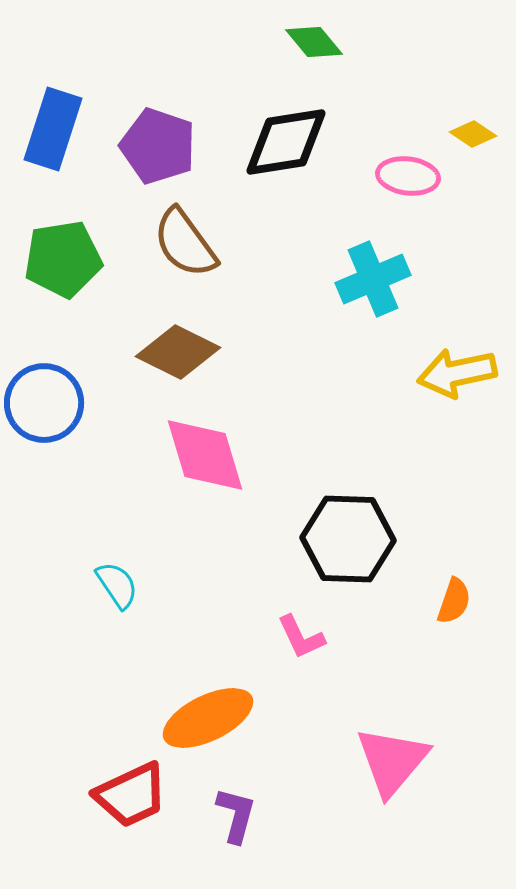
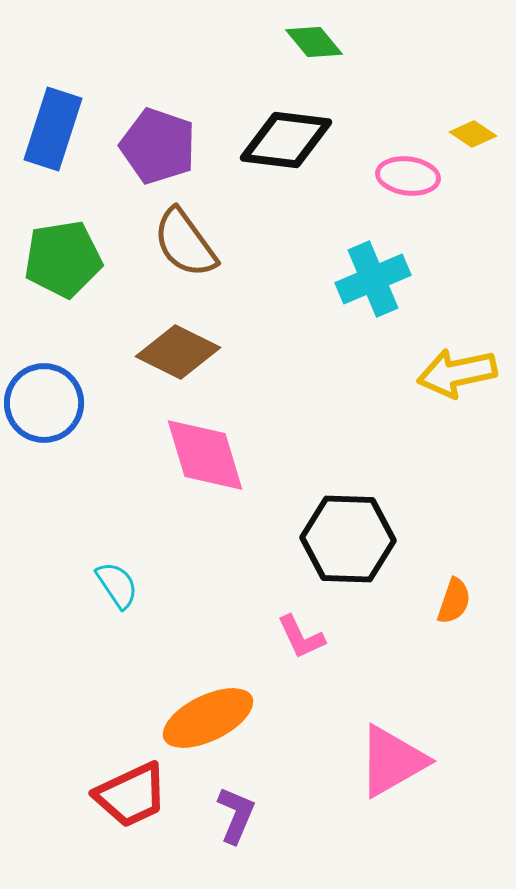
black diamond: moved 2 px up; rotated 16 degrees clockwise
pink triangle: rotated 20 degrees clockwise
purple L-shape: rotated 8 degrees clockwise
